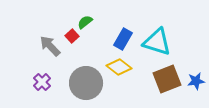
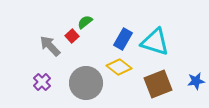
cyan triangle: moved 2 px left
brown square: moved 9 px left, 5 px down
